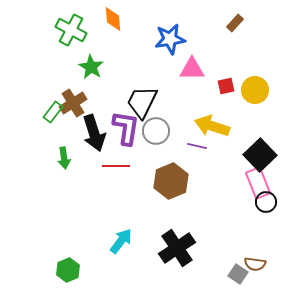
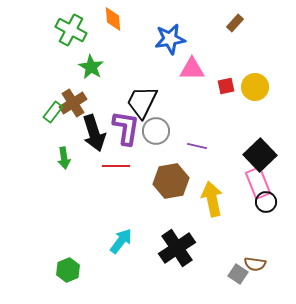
yellow circle: moved 3 px up
yellow arrow: moved 73 px down; rotated 60 degrees clockwise
brown hexagon: rotated 12 degrees clockwise
